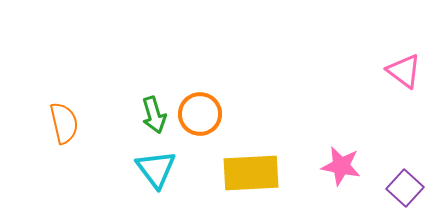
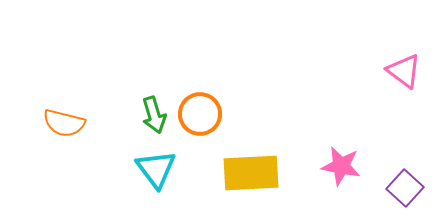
orange semicircle: rotated 117 degrees clockwise
